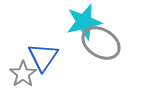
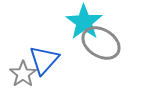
cyan star: rotated 24 degrees counterclockwise
blue triangle: moved 1 px right, 3 px down; rotated 8 degrees clockwise
